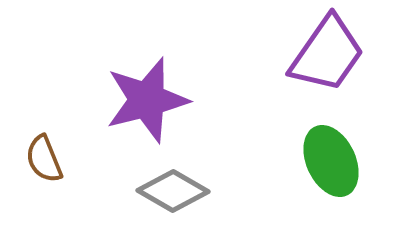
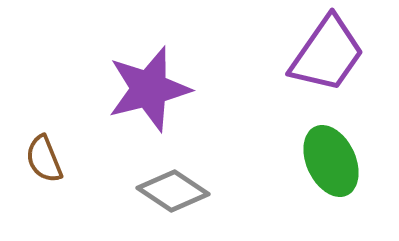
purple star: moved 2 px right, 11 px up
gray diamond: rotated 4 degrees clockwise
